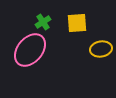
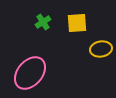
pink ellipse: moved 23 px down
